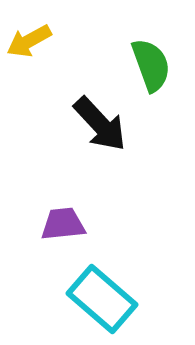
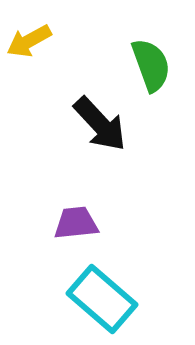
purple trapezoid: moved 13 px right, 1 px up
